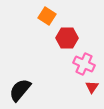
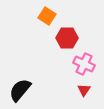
red triangle: moved 8 px left, 3 px down
